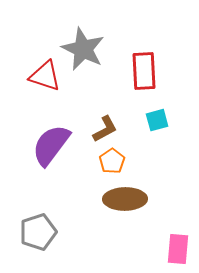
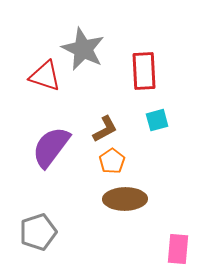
purple semicircle: moved 2 px down
